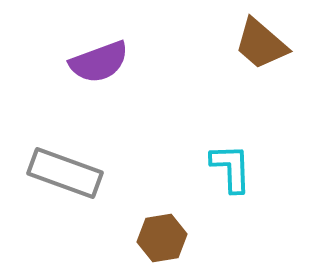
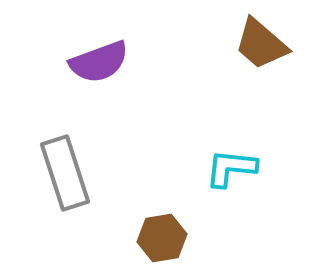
cyan L-shape: rotated 82 degrees counterclockwise
gray rectangle: rotated 52 degrees clockwise
